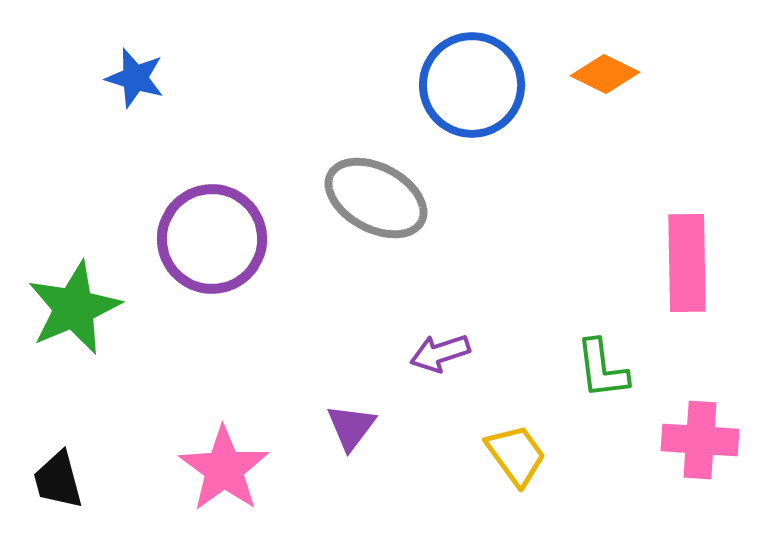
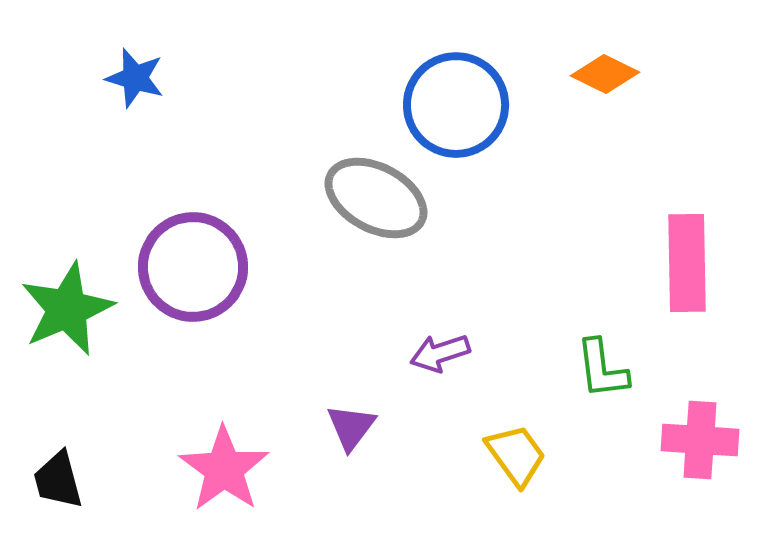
blue circle: moved 16 px left, 20 px down
purple circle: moved 19 px left, 28 px down
green star: moved 7 px left, 1 px down
